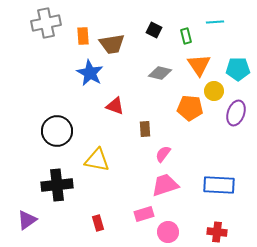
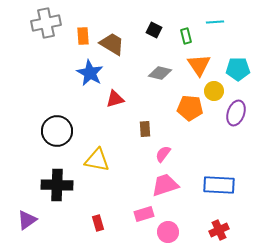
brown trapezoid: rotated 140 degrees counterclockwise
red triangle: moved 7 px up; rotated 36 degrees counterclockwise
black cross: rotated 8 degrees clockwise
red cross: moved 2 px right, 2 px up; rotated 30 degrees counterclockwise
